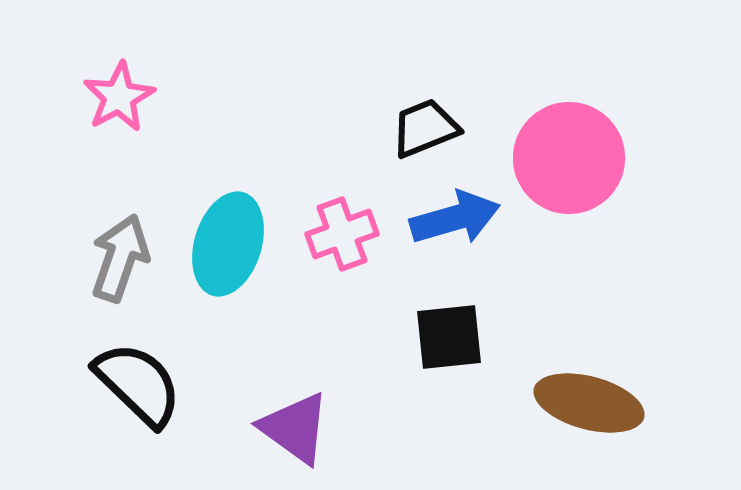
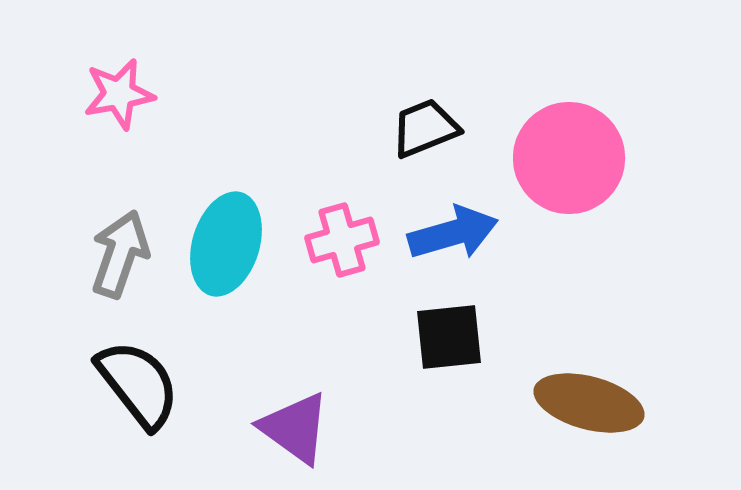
pink star: moved 3 px up; rotated 18 degrees clockwise
blue arrow: moved 2 px left, 15 px down
pink cross: moved 6 px down; rotated 4 degrees clockwise
cyan ellipse: moved 2 px left
gray arrow: moved 4 px up
black semicircle: rotated 8 degrees clockwise
